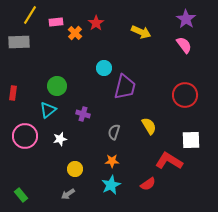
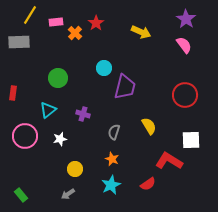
green circle: moved 1 px right, 8 px up
orange star: moved 2 px up; rotated 24 degrees clockwise
